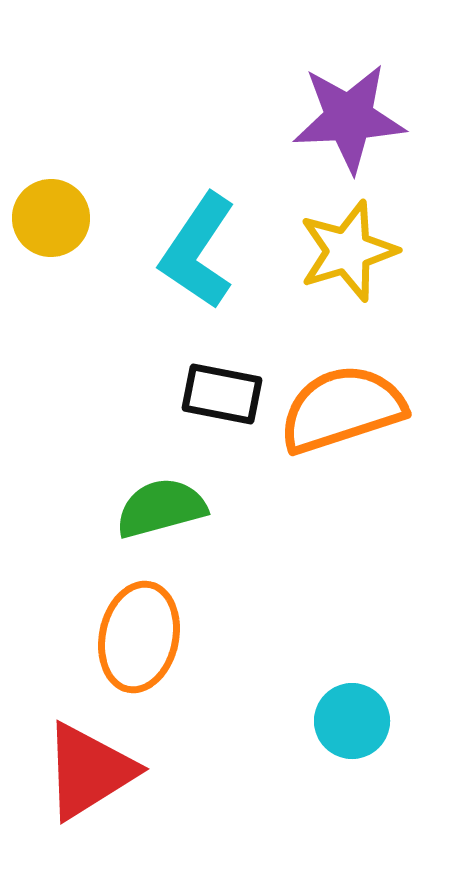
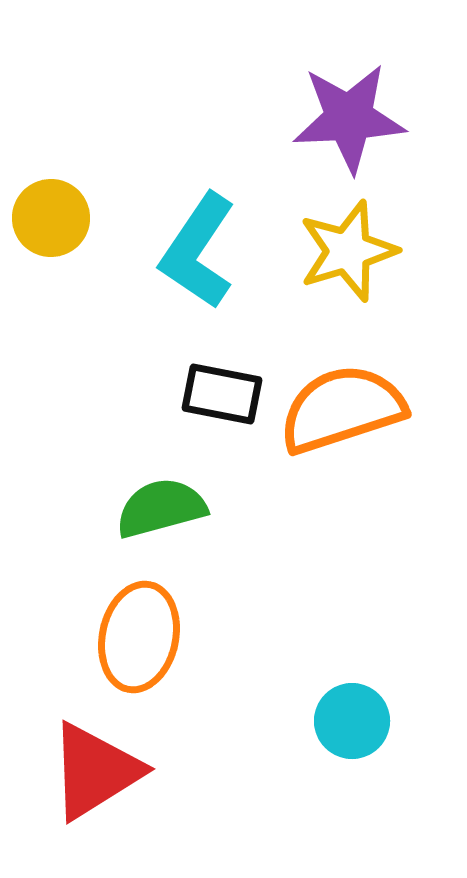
red triangle: moved 6 px right
